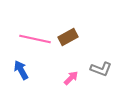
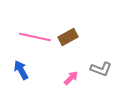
pink line: moved 2 px up
